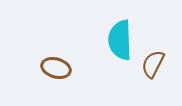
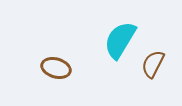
cyan semicircle: rotated 33 degrees clockwise
